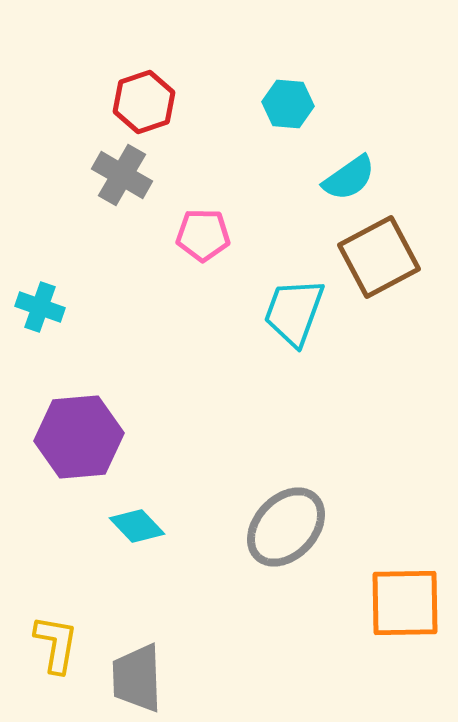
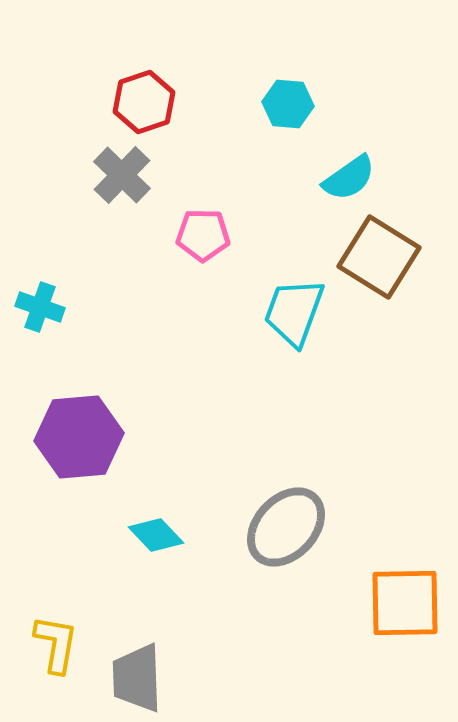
gray cross: rotated 14 degrees clockwise
brown square: rotated 30 degrees counterclockwise
cyan diamond: moved 19 px right, 9 px down
